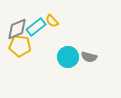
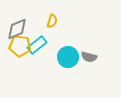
yellow semicircle: rotated 120 degrees counterclockwise
cyan rectangle: moved 1 px right, 18 px down
